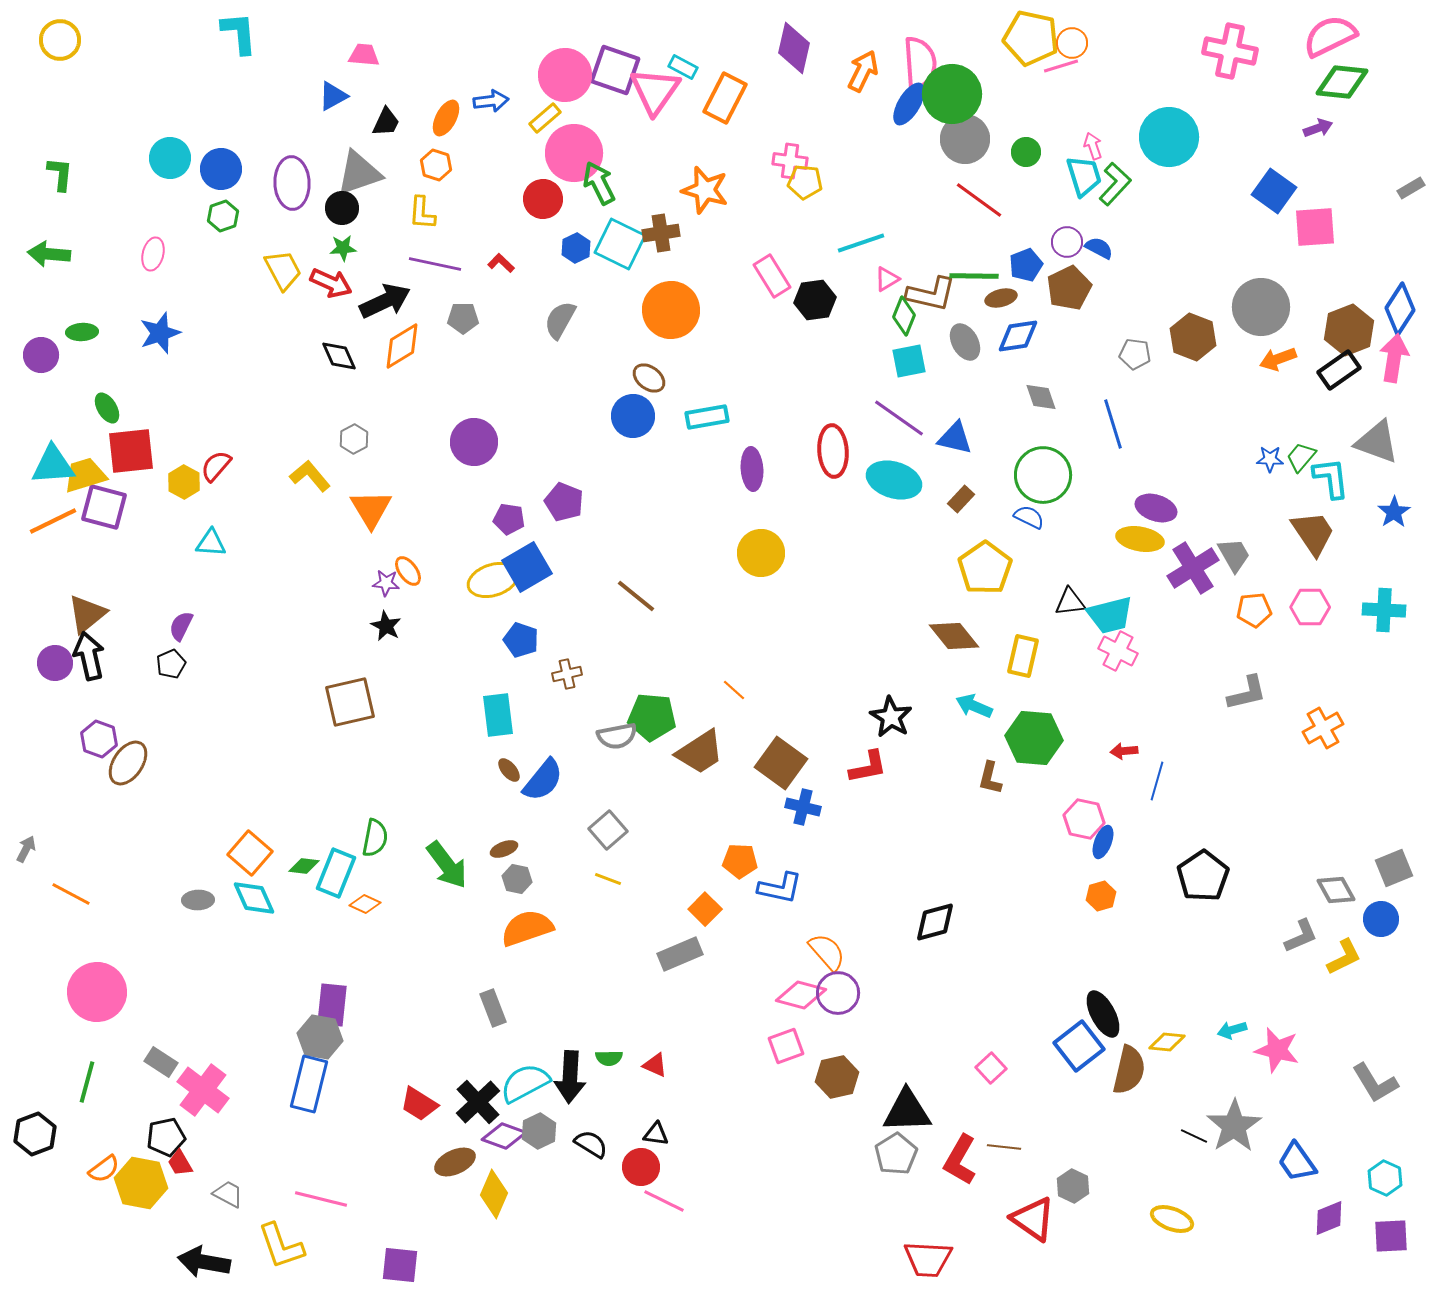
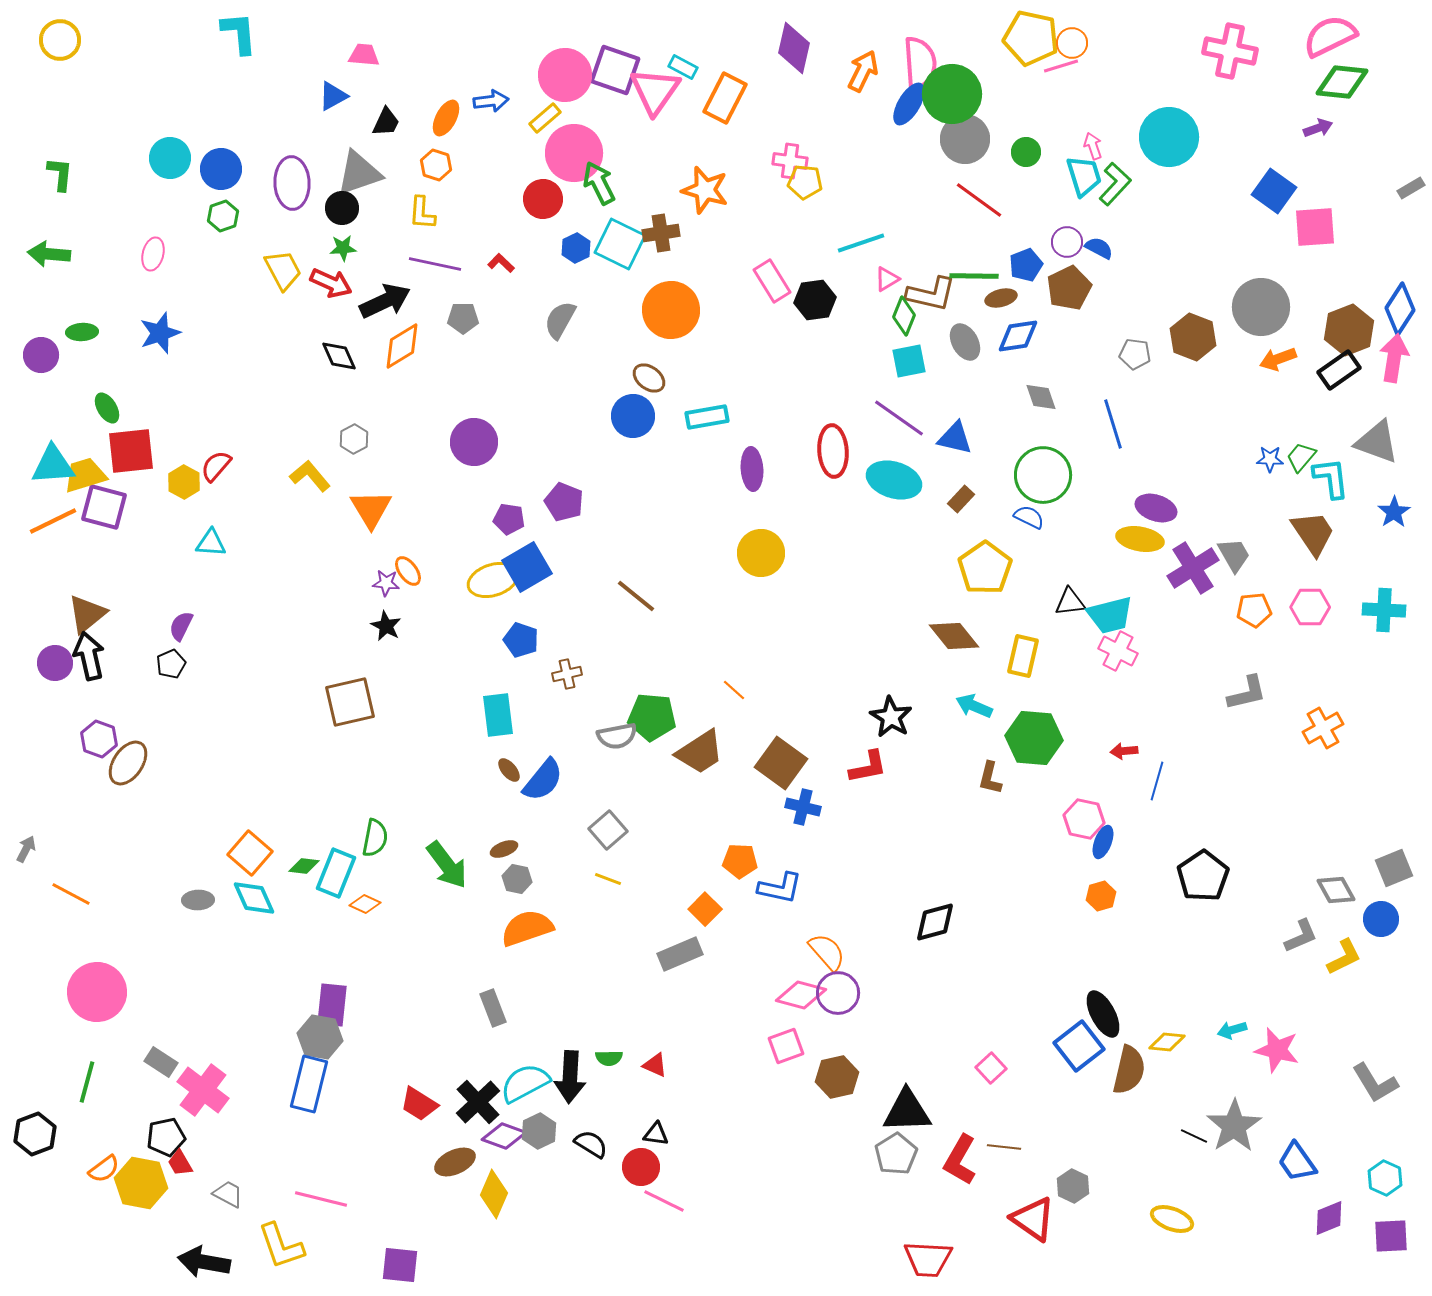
pink rectangle at (772, 276): moved 5 px down
